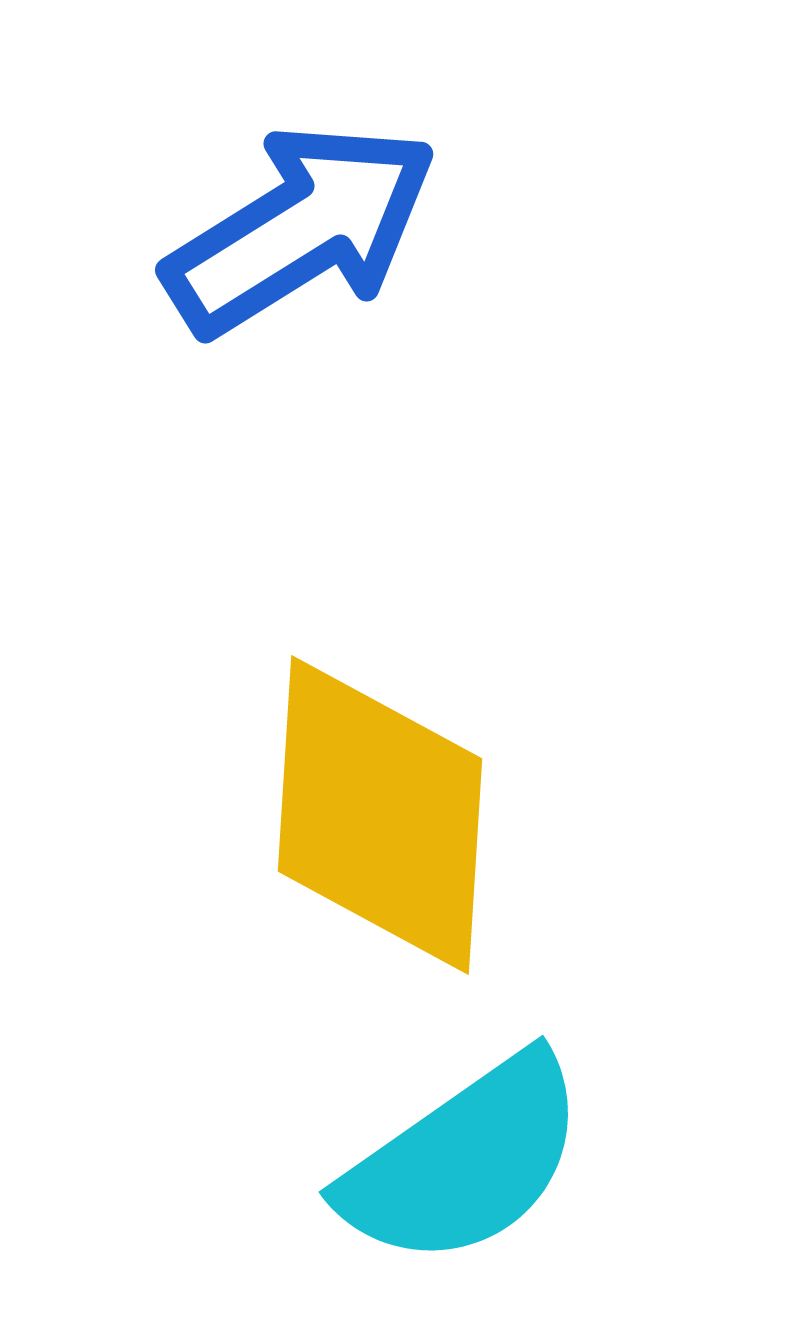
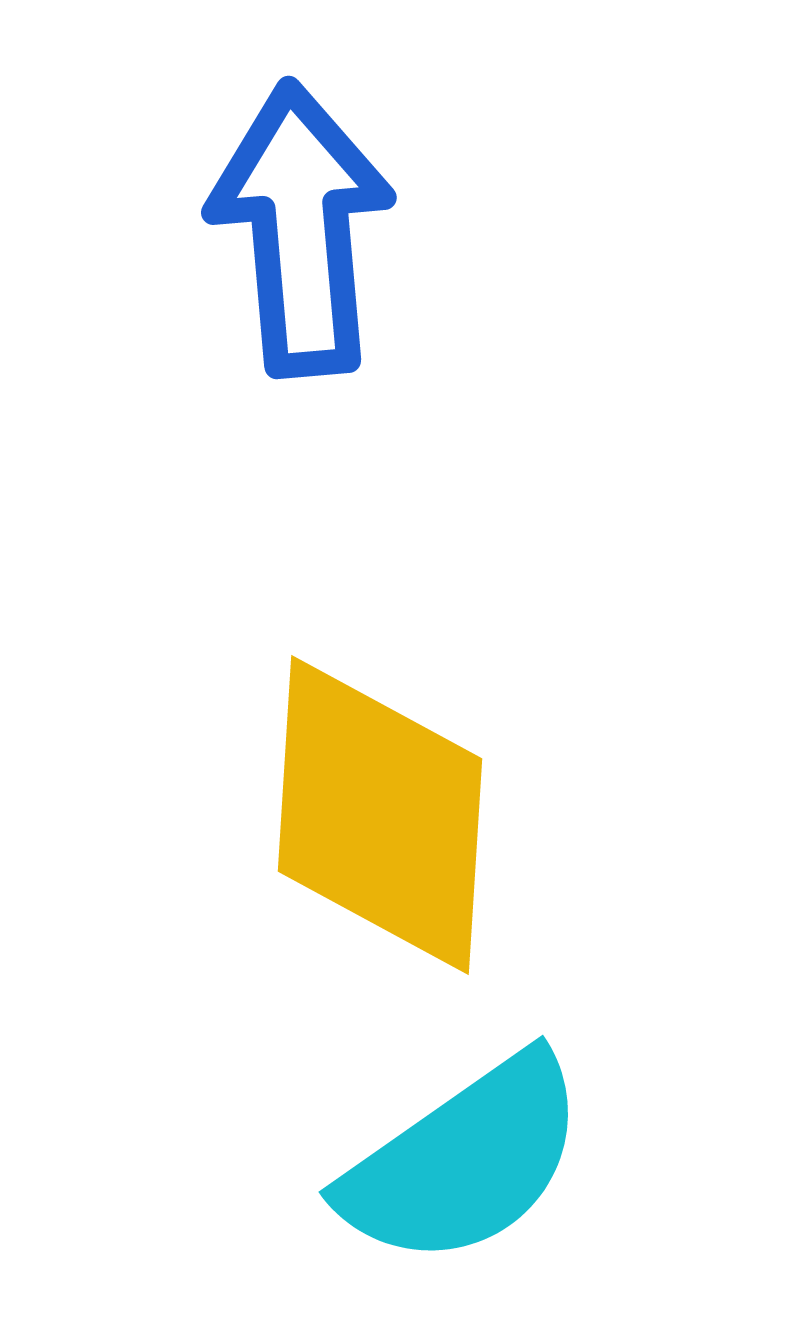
blue arrow: rotated 63 degrees counterclockwise
